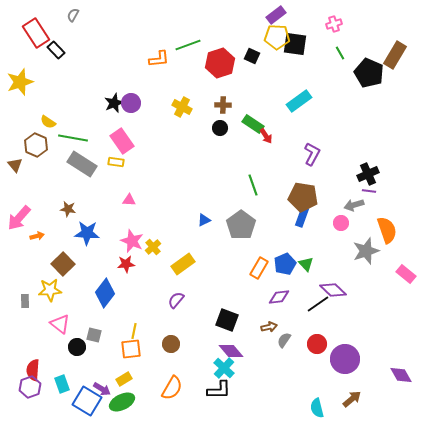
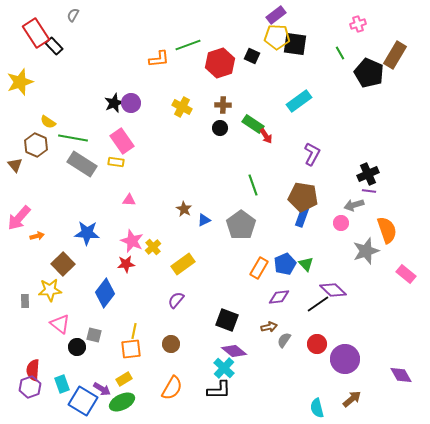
pink cross at (334, 24): moved 24 px right
black rectangle at (56, 50): moved 2 px left, 4 px up
brown star at (68, 209): moved 116 px right; rotated 21 degrees clockwise
purple diamond at (231, 351): moved 3 px right; rotated 10 degrees counterclockwise
blue square at (87, 401): moved 4 px left
